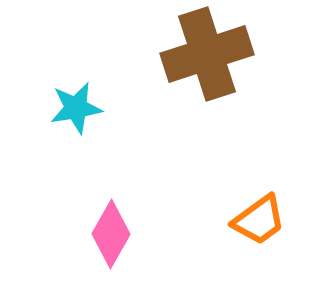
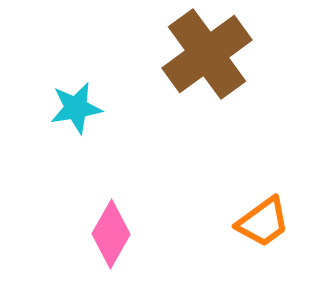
brown cross: rotated 18 degrees counterclockwise
orange trapezoid: moved 4 px right, 2 px down
